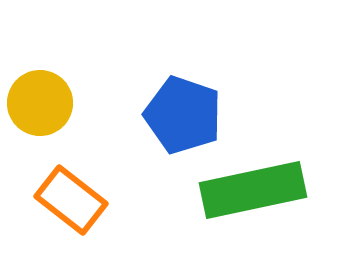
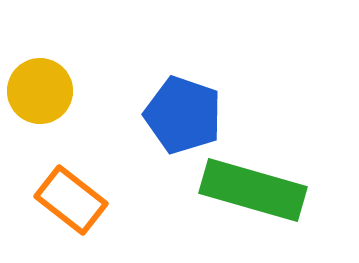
yellow circle: moved 12 px up
green rectangle: rotated 28 degrees clockwise
